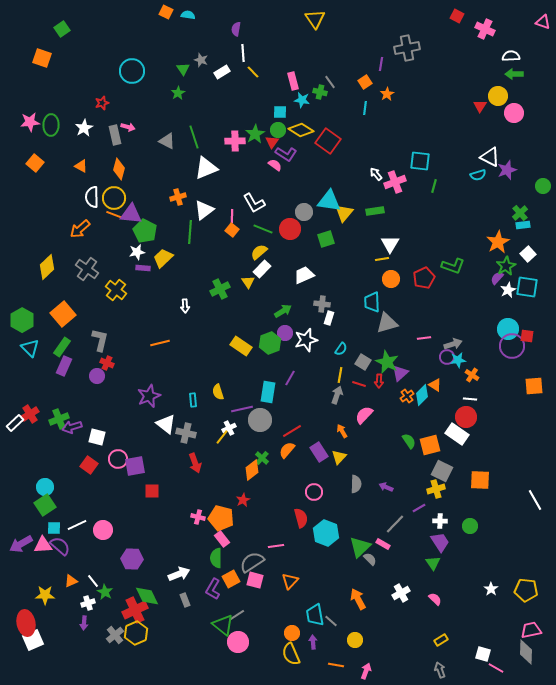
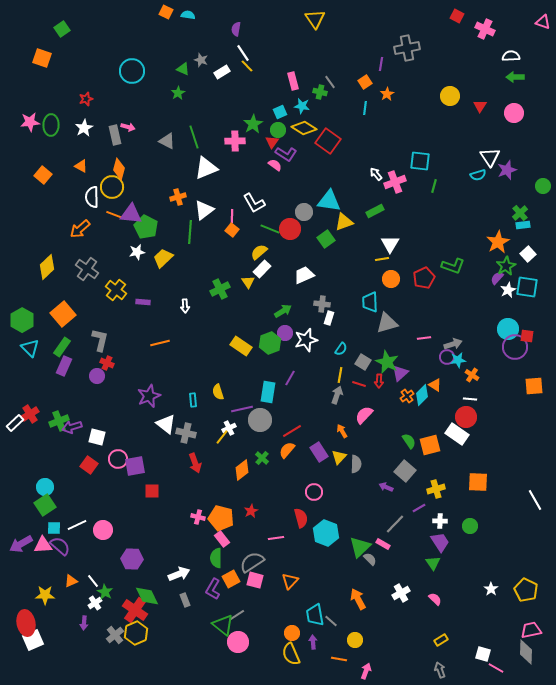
white line at (243, 53): rotated 30 degrees counterclockwise
green triangle at (183, 69): rotated 32 degrees counterclockwise
yellow line at (253, 72): moved 6 px left, 6 px up
green arrow at (514, 74): moved 1 px right, 3 px down
yellow circle at (498, 96): moved 48 px left
cyan star at (302, 100): moved 6 px down
red star at (102, 103): moved 16 px left, 4 px up
cyan square at (280, 112): rotated 24 degrees counterclockwise
yellow diamond at (301, 130): moved 3 px right, 2 px up
green star at (255, 134): moved 2 px left, 10 px up
white triangle at (490, 157): rotated 30 degrees clockwise
orange square at (35, 163): moved 8 px right, 12 px down
yellow circle at (114, 198): moved 2 px left, 11 px up
green rectangle at (375, 211): rotated 18 degrees counterclockwise
yellow triangle at (344, 213): moved 9 px down; rotated 30 degrees clockwise
green line at (263, 229): moved 7 px right
green pentagon at (145, 231): moved 1 px right, 4 px up
green square at (326, 239): rotated 18 degrees counterclockwise
purple rectangle at (143, 268): moved 34 px down
cyan trapezoid at (372, 302): moved 2 px left
purple circle at (512, 346): moved 3 px right, 1 px down
green cross at (59, 419): moved 2 px down
orange diamond at (252, 470): moved 10 px left
gray square at (442, 471): moved 37 px left; rotated 15 degrees clockwise
orange square at (480, 480): moved 2 px left, 2 px down
gray semicircle at (356, 484): moved 20 px up
red star at (243, 500): moved 8 px right, 11 px down
pink line at (276, 546): moved 8 px up
yellow pentagon at (526, 590): rotated 20 degrees clockwise
white cross at (88, 603): moved 7 px right; rotated 16 degrees counterclockwise
red cross at (135, 610): rotated 30 degrees counterclockwise
orange line at (336, 665): moved 3 px right, 6 px up
